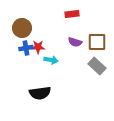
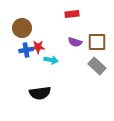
blue cross: moved 2 px down
